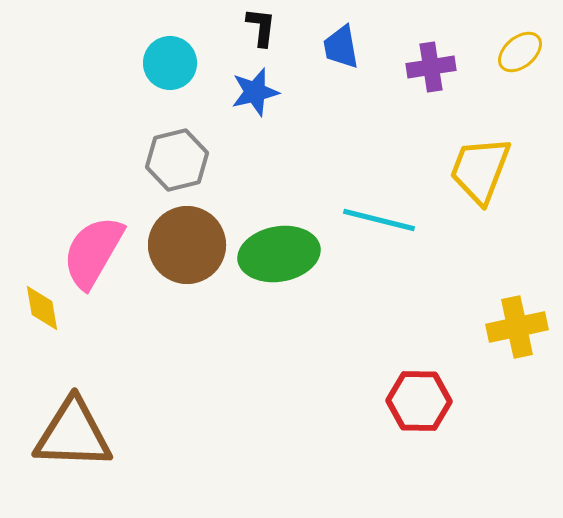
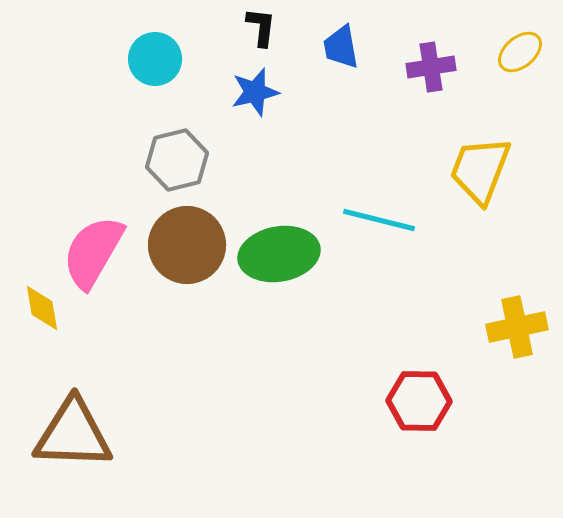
cyan circle: moved 15 px left, 4 px up
